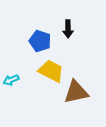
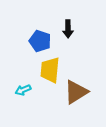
yellow trapezoid: moved 1 px left, 1 px up; rotated 112 degrees counterclockwise
cyan arrow: moved 12 px right, 10 px down
brown triangle: rotated 20 degrees counterclockwise
